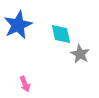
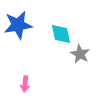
blue star: rotated 16 degrees clockwise
pink arrow: rotated 28 degrees clockwise
